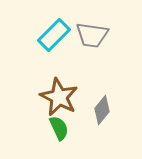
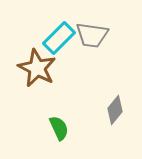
cyan rectangle: moved 5 px right, 3 px down
brown star: moved 22 px left, 29 px up
gray diamond: moved 13 px right
